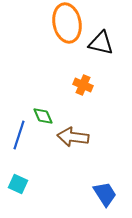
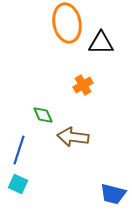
black triangle: rotated 12 degrees counterclockwise
orange cross: rotated 36 degrees clockwise
green diamond: moved 1 px up
blue line: moved 15 px down
blue trapezoid: moved 8 px right; rotated 136 degrees clockwise
